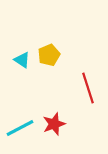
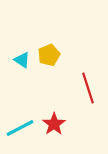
red star: rotated 15 degrees counterclockwise
